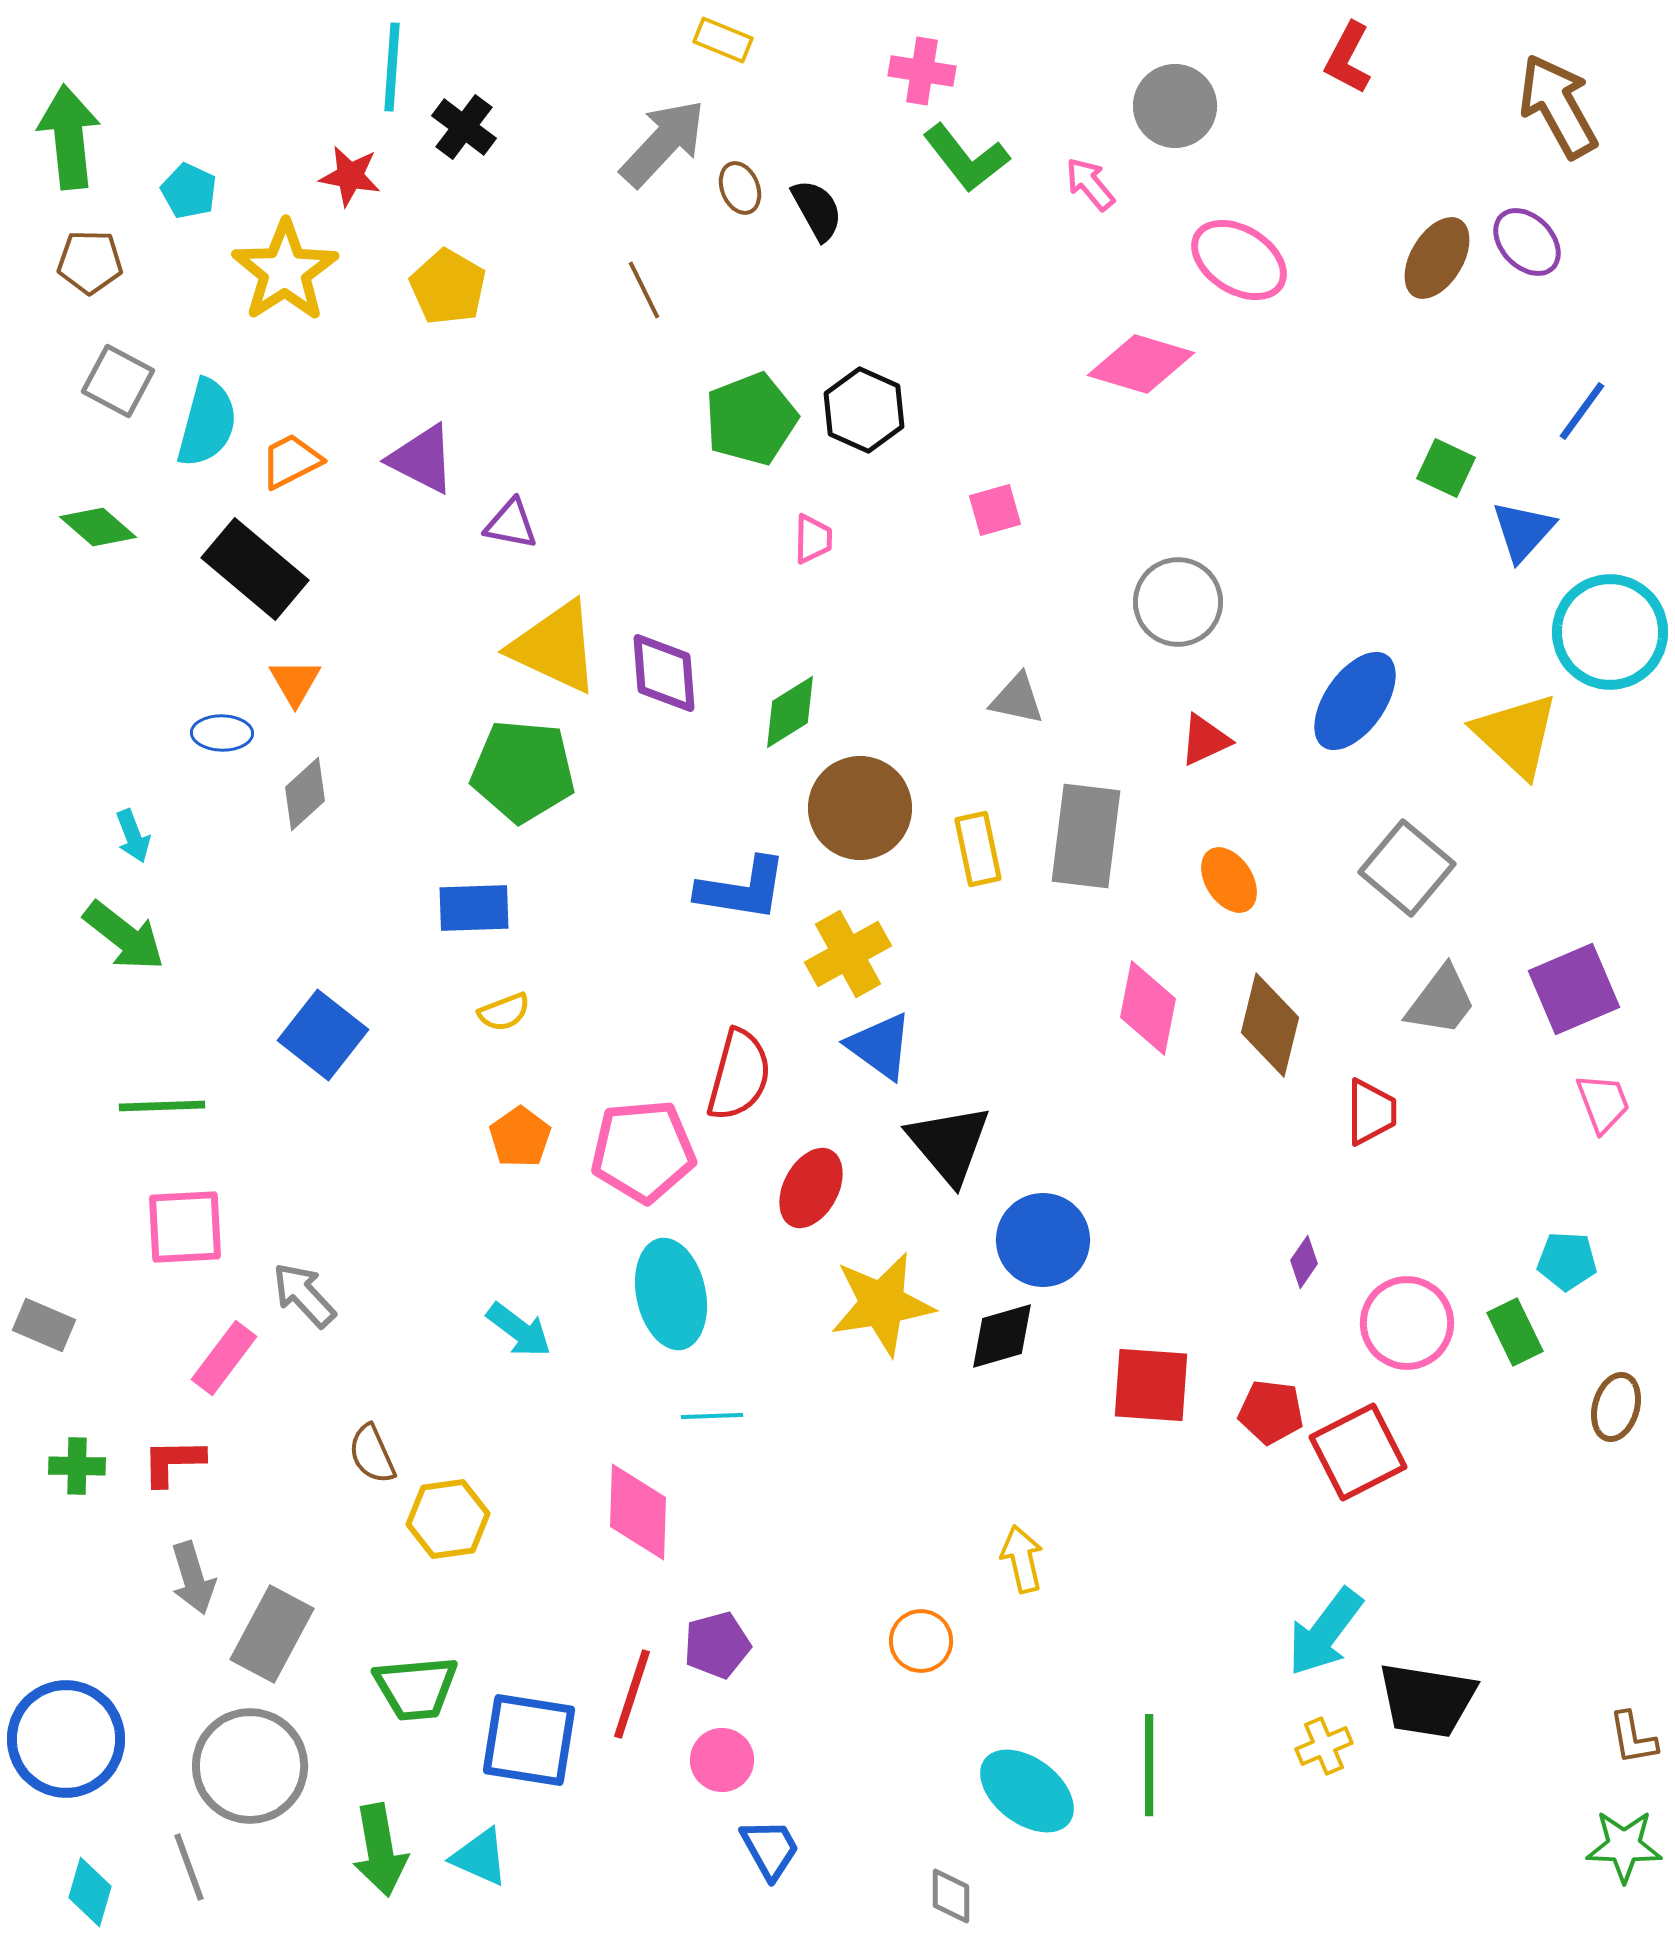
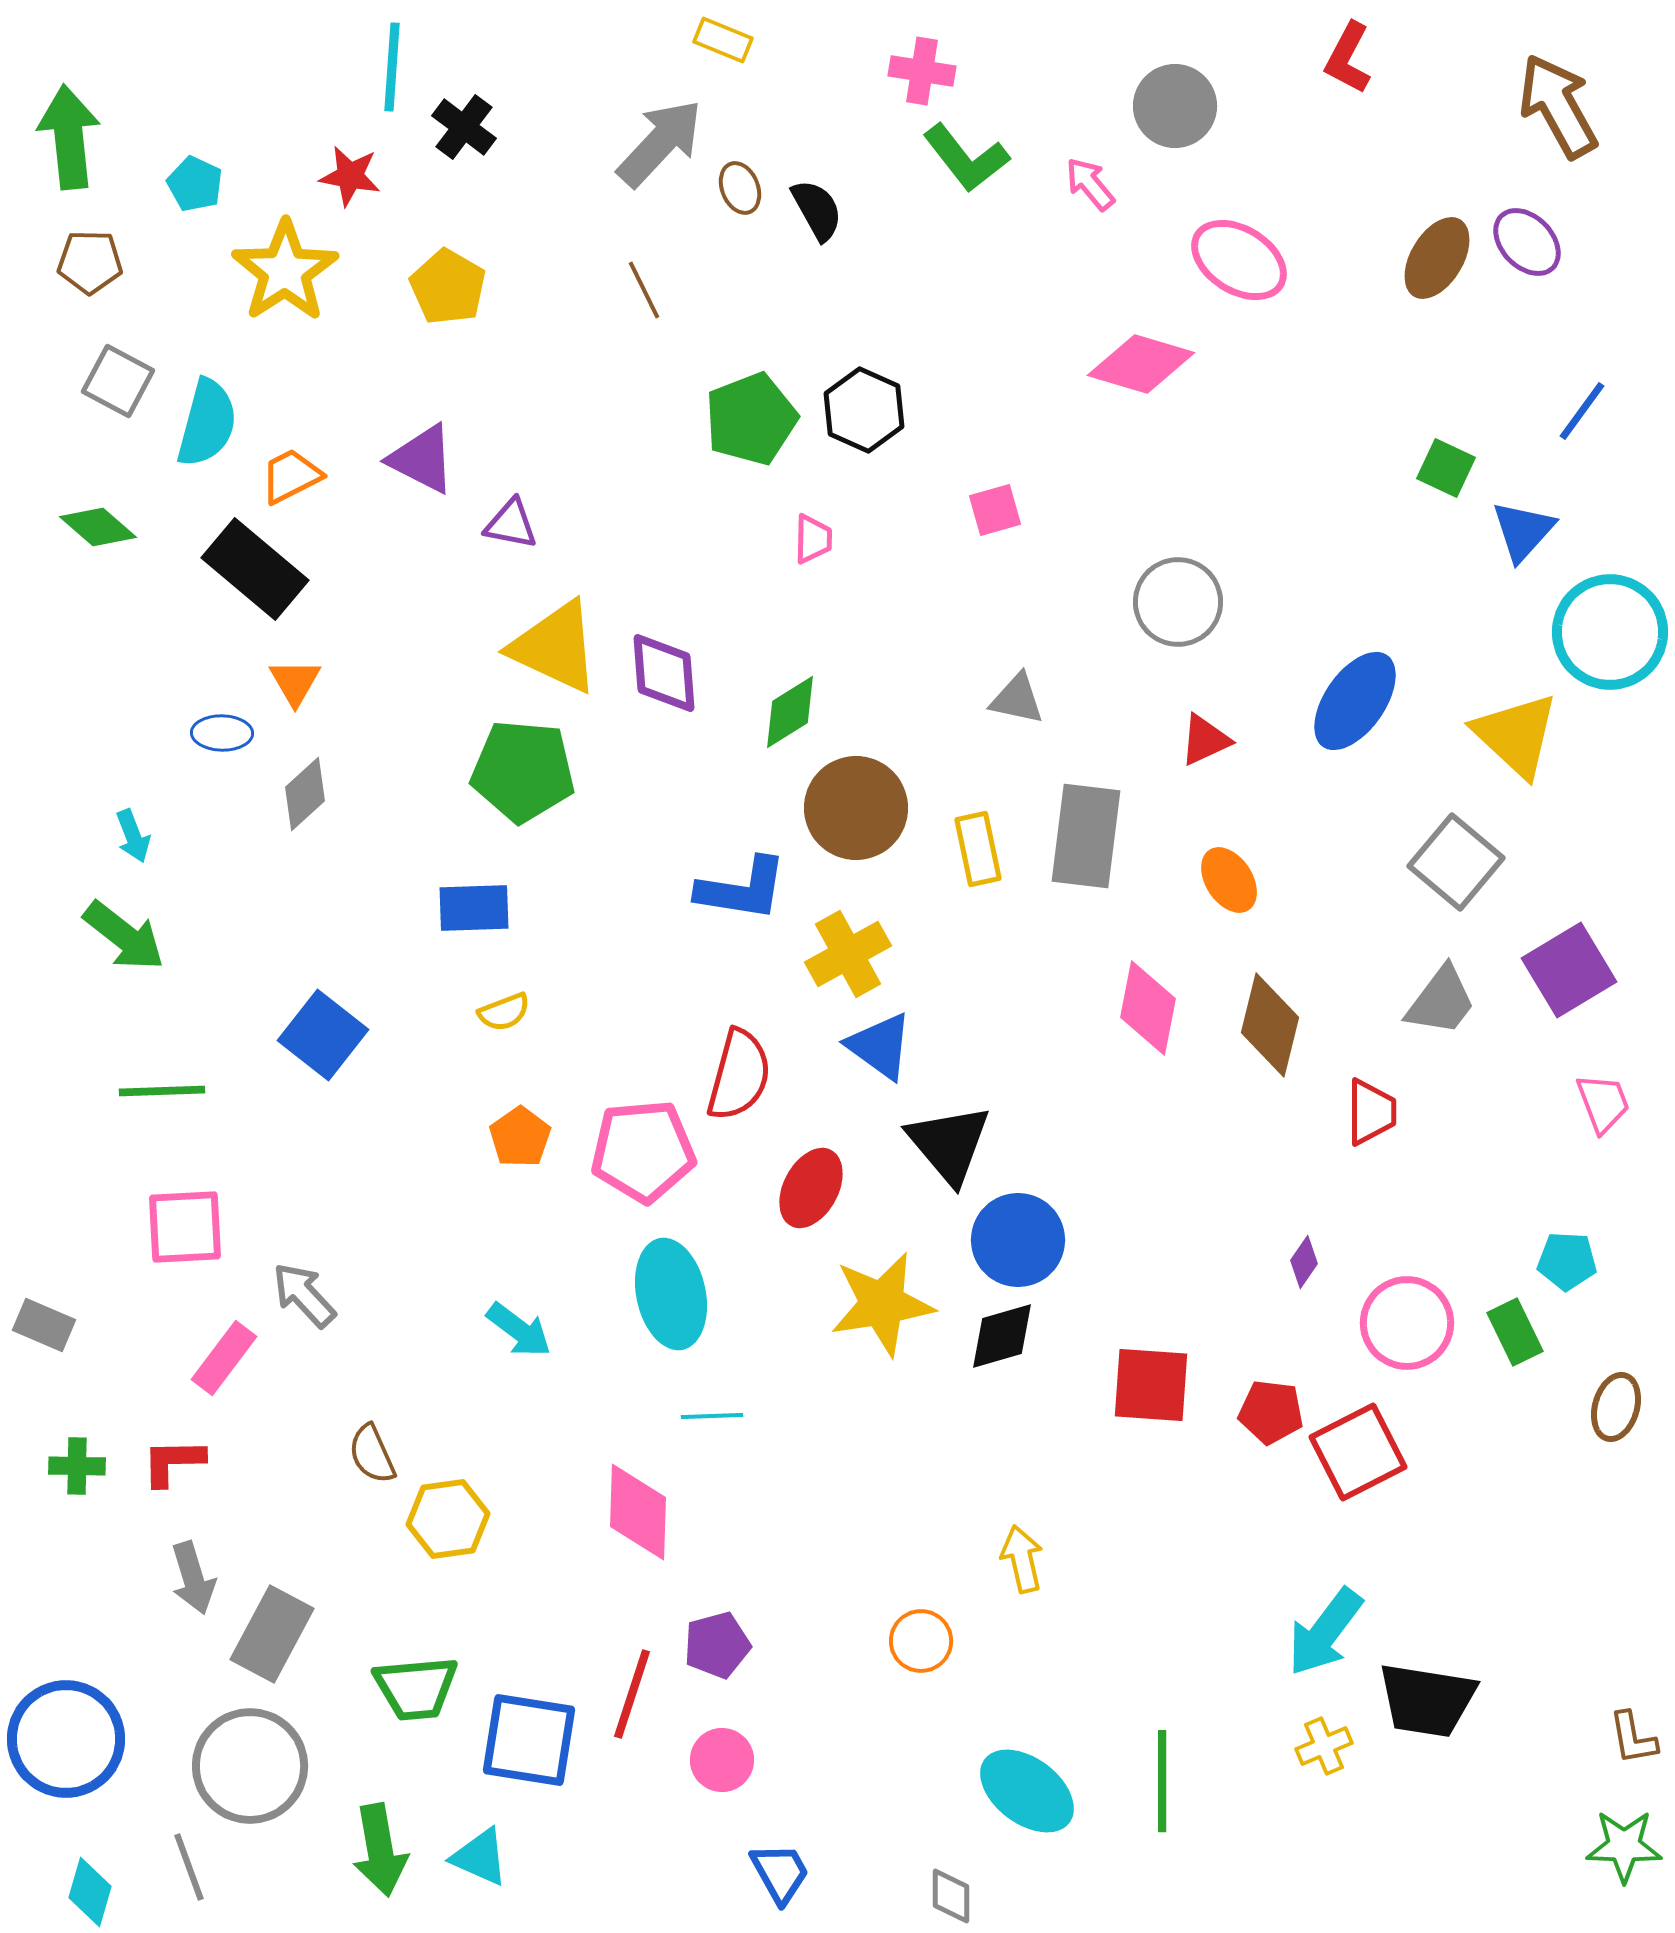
gray arrow at (663, 143): moved 3 px left
cyan pentagon at (189, 191): moved 6 px right, 7 px up
orange trapezoid at (291, 461): moved 15 px down
brown circle at (860, 808): moved 4 px left
gray square at (1407, 868): moved 49 px right, 6 px up
purple square at (1574, 989): moved 5 px left, 19 px up; rotated 8 degrees counterclockwise
green line at (162, 1106): moved 15 px up
blue circle at (1043, 1240): moved 25 px left
green line at (1149, 1765): moved 13 px right, 16 px down
blue trapezoid at (770, 1849): moved 10 px right, 24 px down
